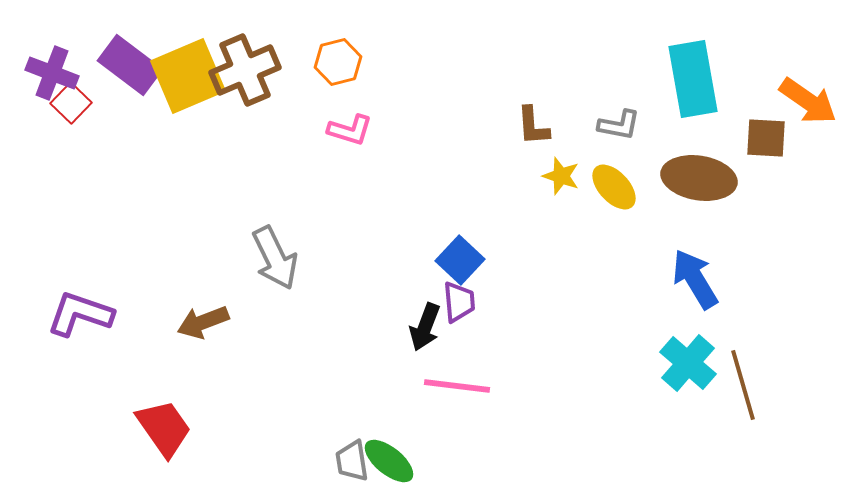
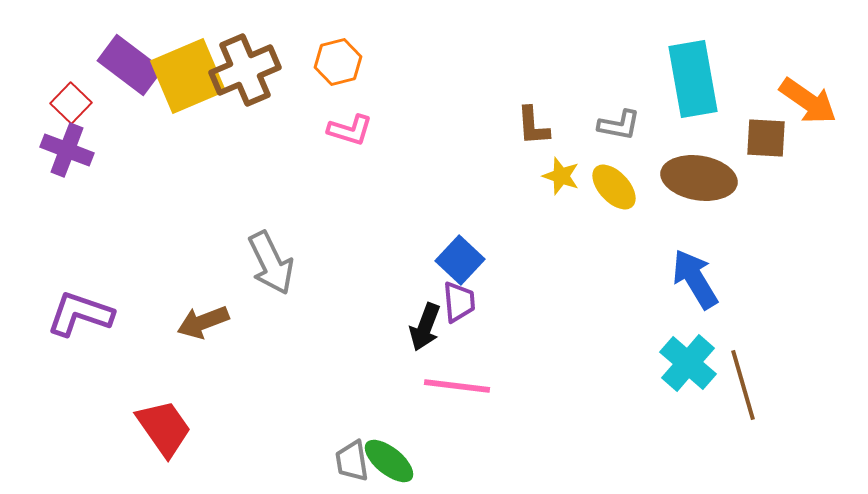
purple cross: moved 15 px right, 77 px down
gray arrow: moved 4 px left, 5 px down
